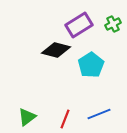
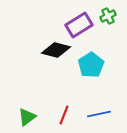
green cross: moved 5 px left, 8 px up
blue line: rotated 10 degrees clockwise
red line: moved 1 px left, 4 px up
